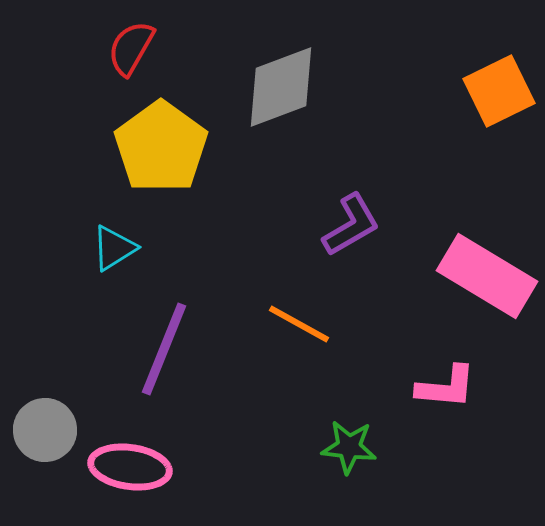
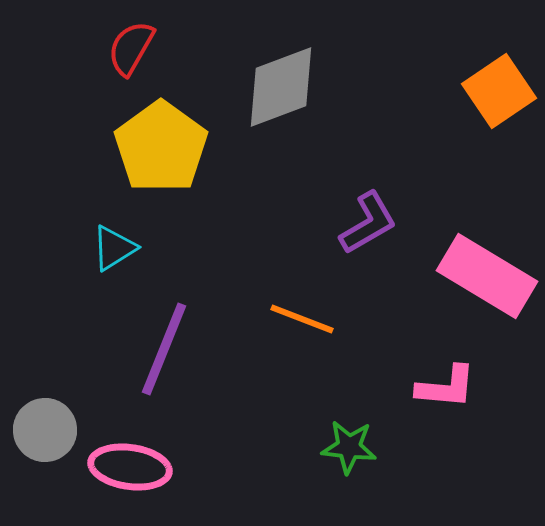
orange square: rotated 8 degrees counterclockwise
purple L-shape: moved 17 px right, 2 px up
orange line: moved 3 px right, 5 px up; rotated 8 degrees counterclockwise
